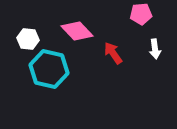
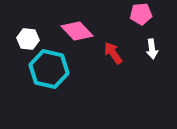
white arrow: moved 3 px left
